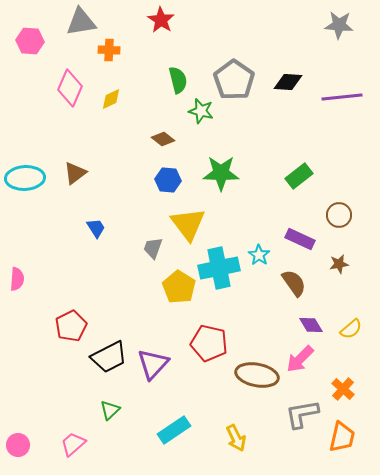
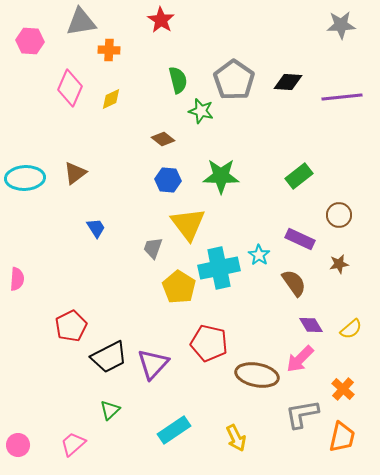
gray star at (339, 25): moved 2 px right; rotated 8 degrees counterclockwise
green star at (221, 173): moved 3 px down
